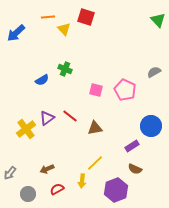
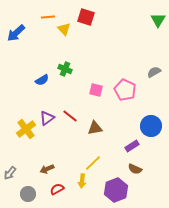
green triangle: rotated 14 degrees clockwise
yellow line: moved 2 px left
